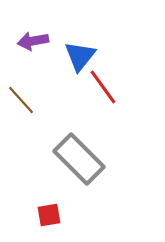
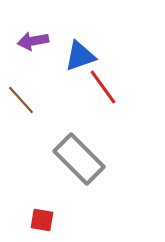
blue triangle: rotated 32 degrees clockwise
red square: moved 7 px left, 5 px down; rotated 20 degrees clockwise
